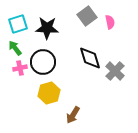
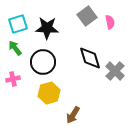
pink cross: moved 7 px left, 11 px down
